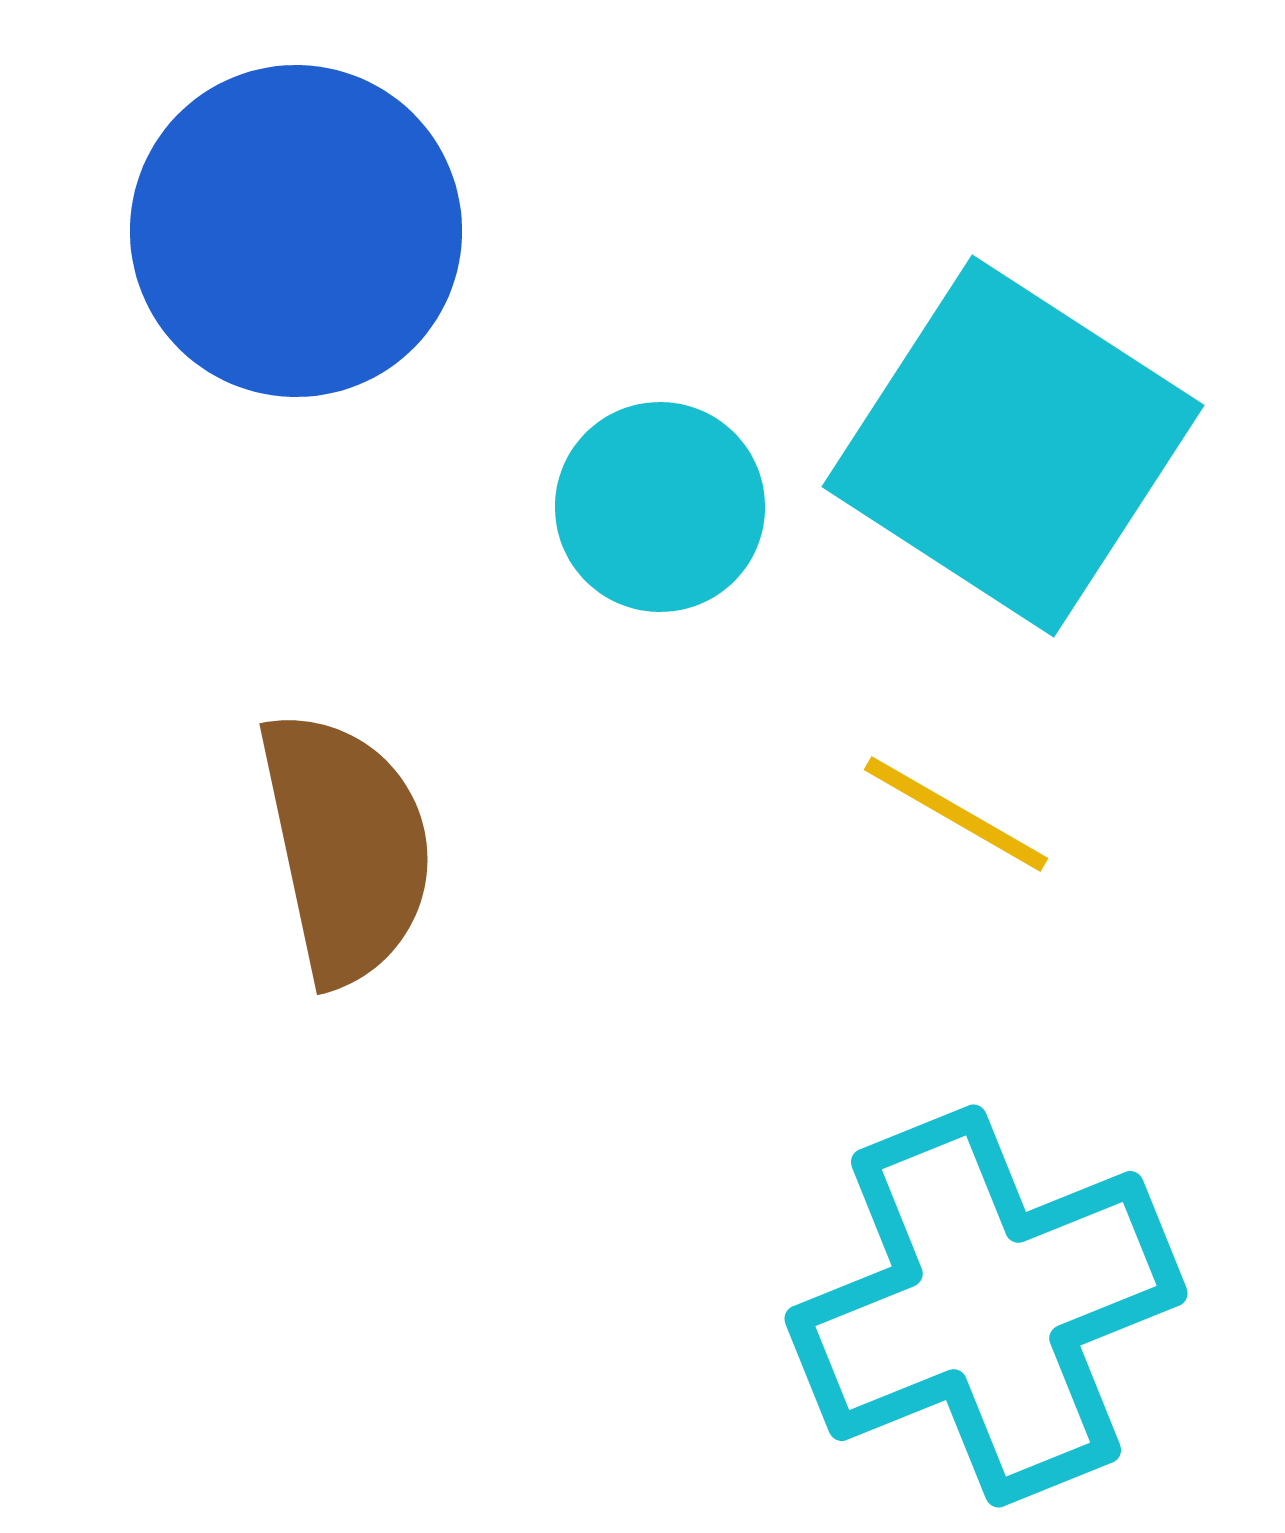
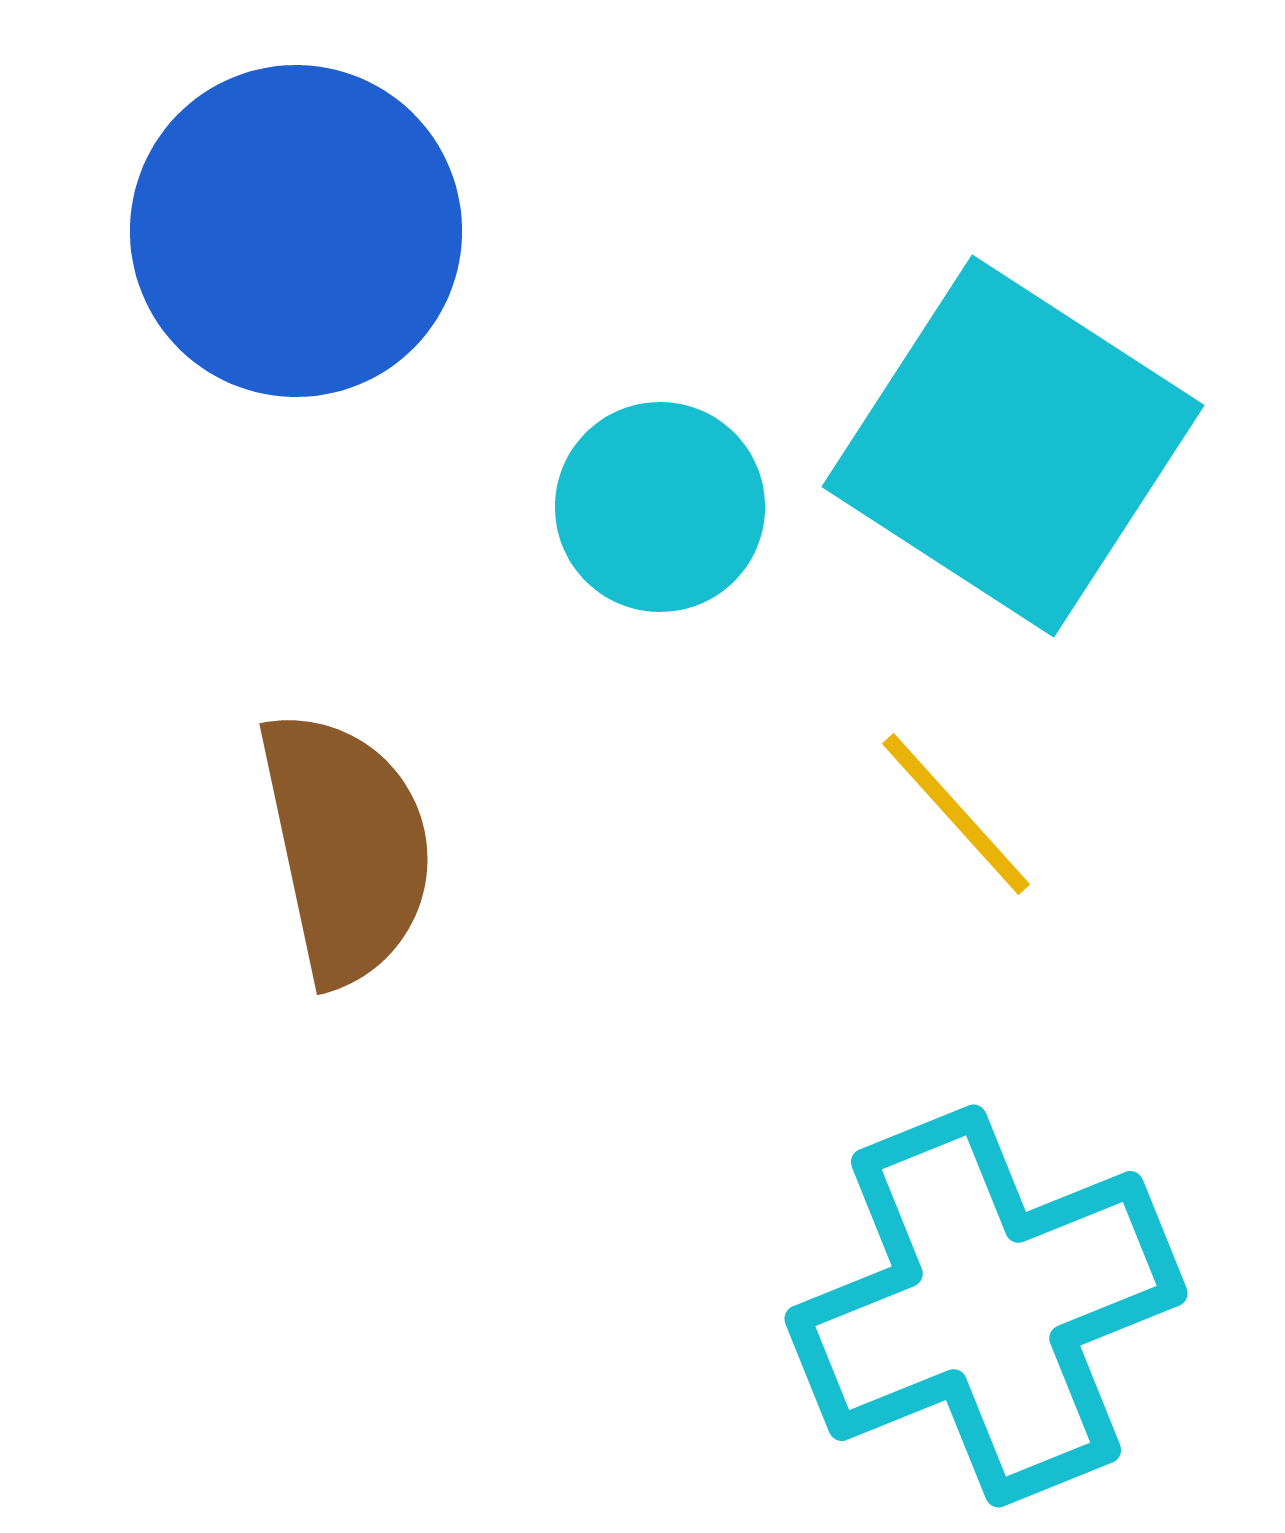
yellow line: rotated 18 degrees clockwise
